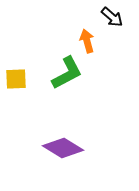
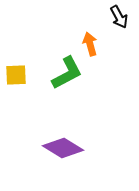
black arrow: moved 7 px right; rotated 20 degrees clockwise
orange arrow: moved 3 px right, 3 px down
yellow square: moved 4 px up
